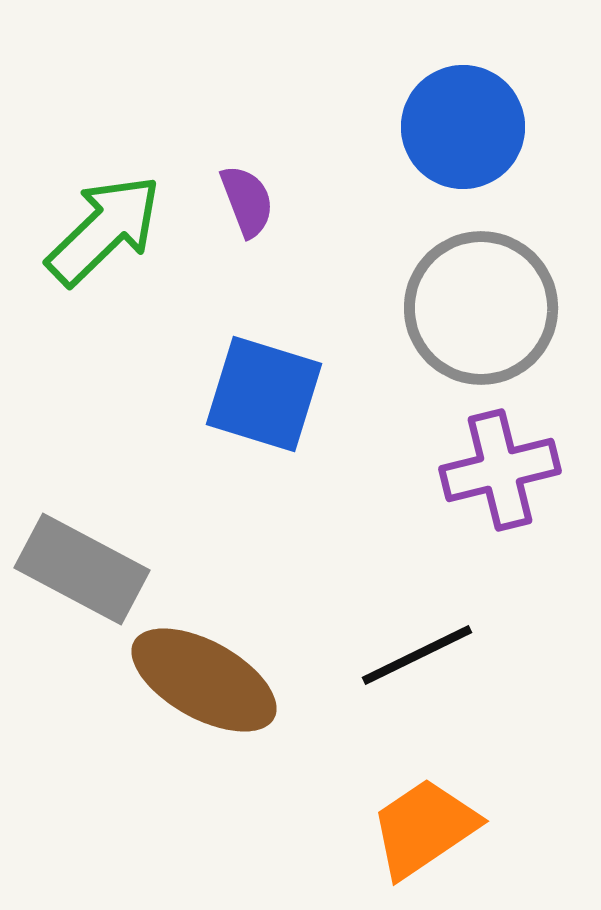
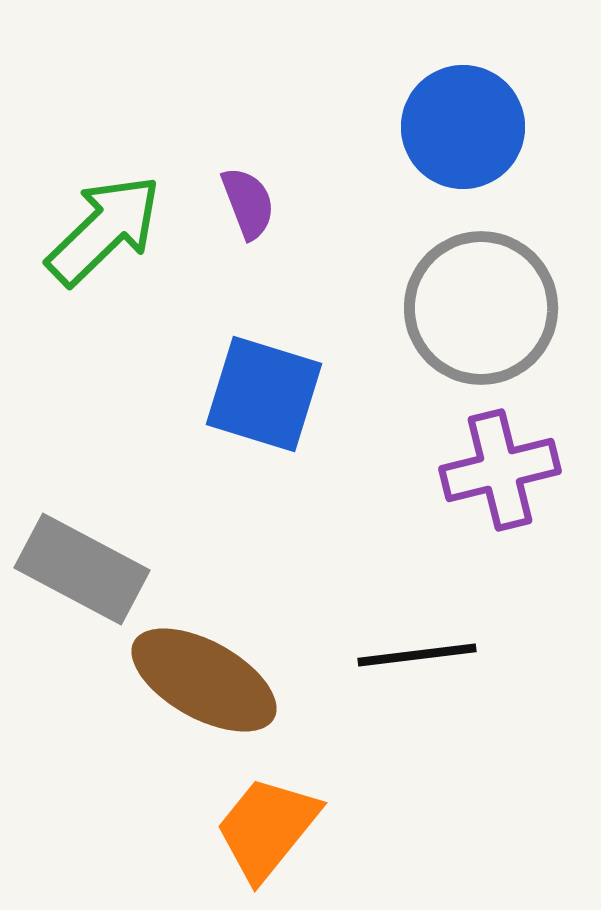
purple semicircle: moved 1 px right, 2 px down
black line: rotated 19 degrees clockwise
orange trapezoid: moved 157 px left; rotated 17 degrees counterclockwise
